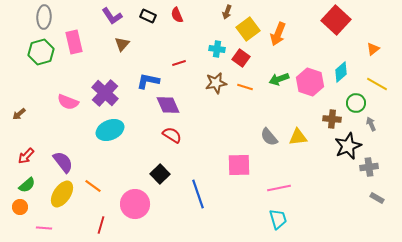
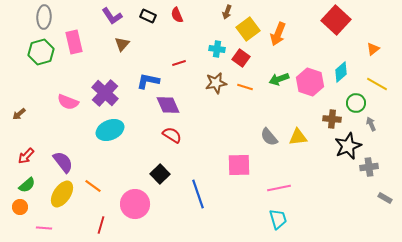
gray rectangle at (377, 198): moved 8 px right
